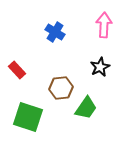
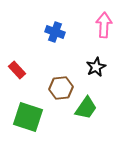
blue cross: rotated 12 degrees counterclockwise
black star: moved 4 px left
